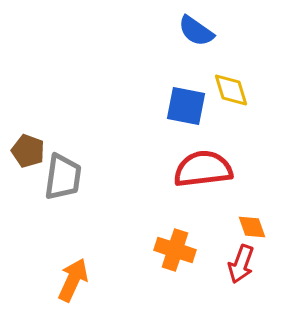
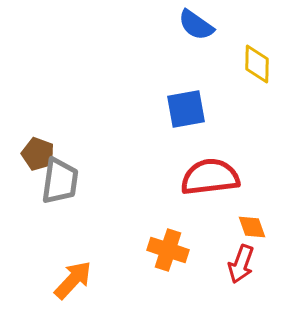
blue semicircle: moved 6 px up
yellow diamond: moved 26 px right, 26 px up; rotated 18 degrees clockwise
blue square: moved 3 px down; rotated 21 degrees counterclockwise
brown pentagon: moved 10 px right, 3 px down
red semicircle: moved 7 px right, 8 px down
gray trapezoid: moved 3 px left, 4 px down
orange cross: moved 7 px left
orange arrow: rotated 18 degrees clockwise
